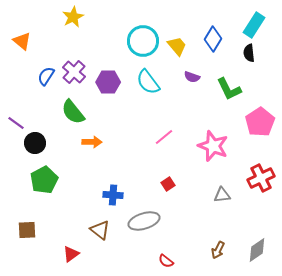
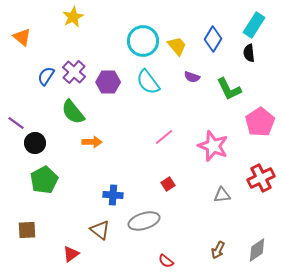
orange triangle: moved 4 px up
